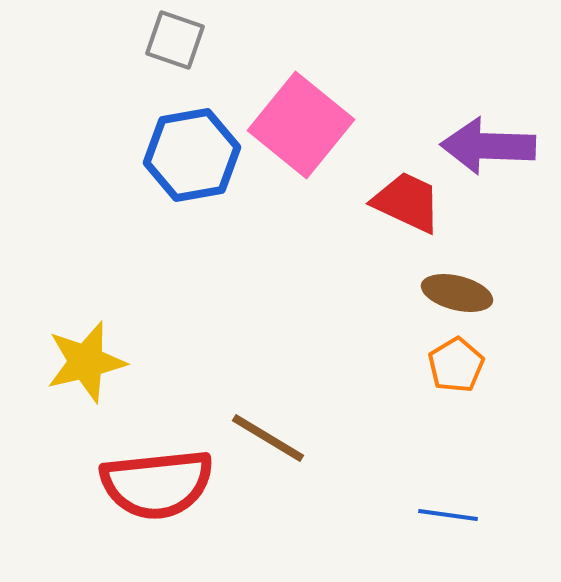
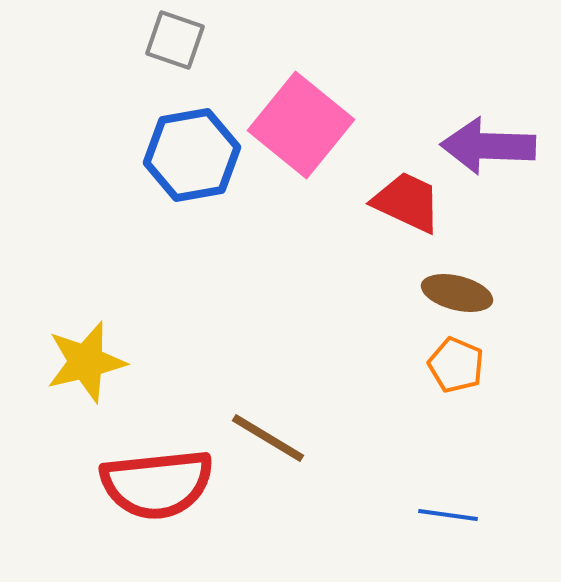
orange pentagon: rotated 18 degrees counterclockwise
